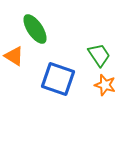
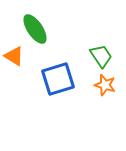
green trapezoid: moved 2 px right, 1 px down
blue square: rotated 36 degrees counterclockwise
